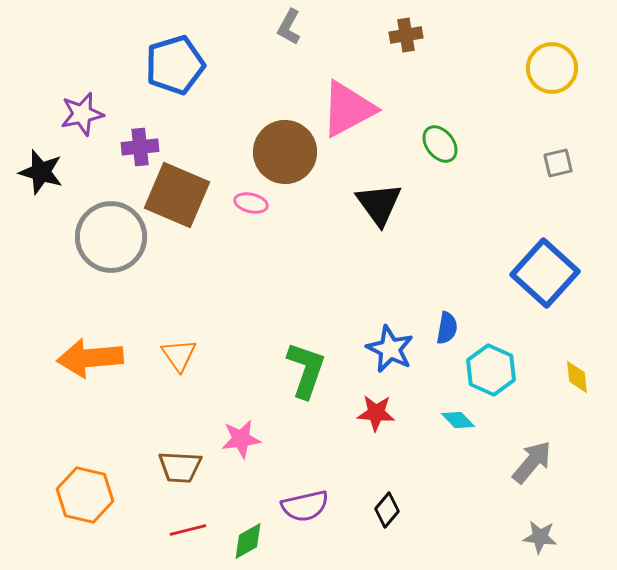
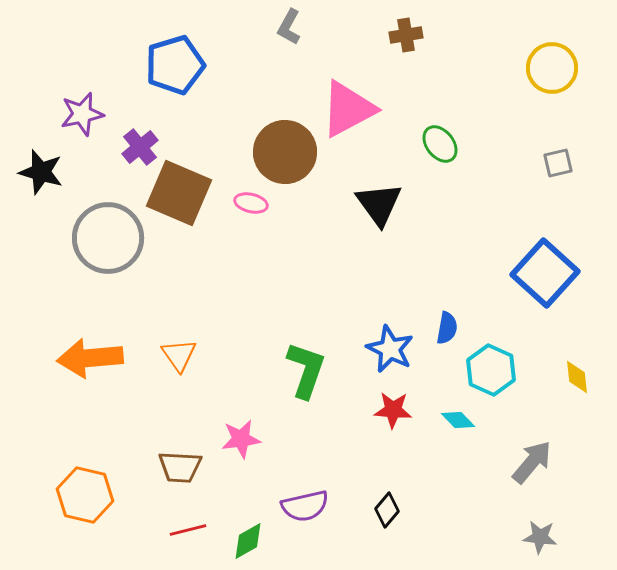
purple cross: rotated 33 degrees counterclockwise
brown square: moved 2 px right, 2 px up
gray circle: moved 3 px left, 1 px down
red star: moved 17 px right, 3 px up
